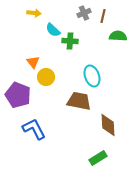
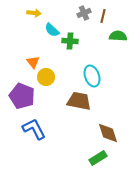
cyan semicircle: moved 1 px left
purple pentagon: moved 4 px right, 1 px down
brown diamond: moved 8 px down; rotated 15 degrees counterclockwise
